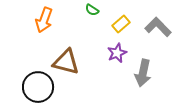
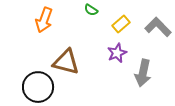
green semicircle: moved 1 px left
